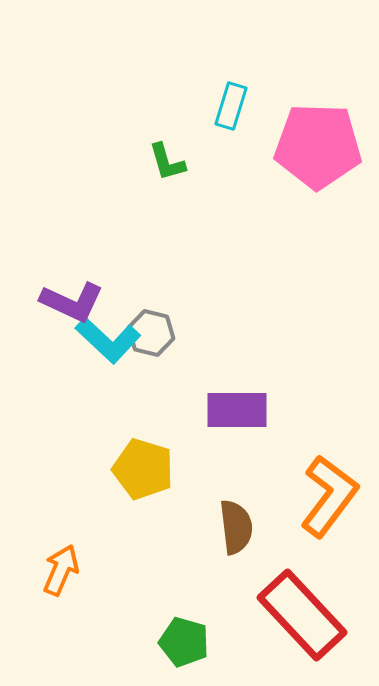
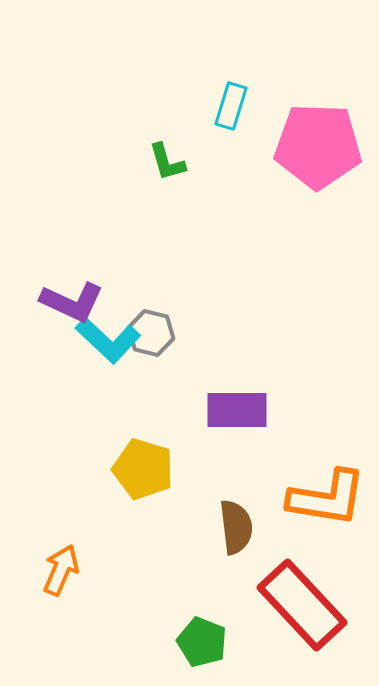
orange L-shape: moved 2 px left, 2 px down; rotated 62 degrees clockwise
red rectangle: moved 10 px up
green pentagon: moved 18 px right; rotated 6 degrees clockwise
